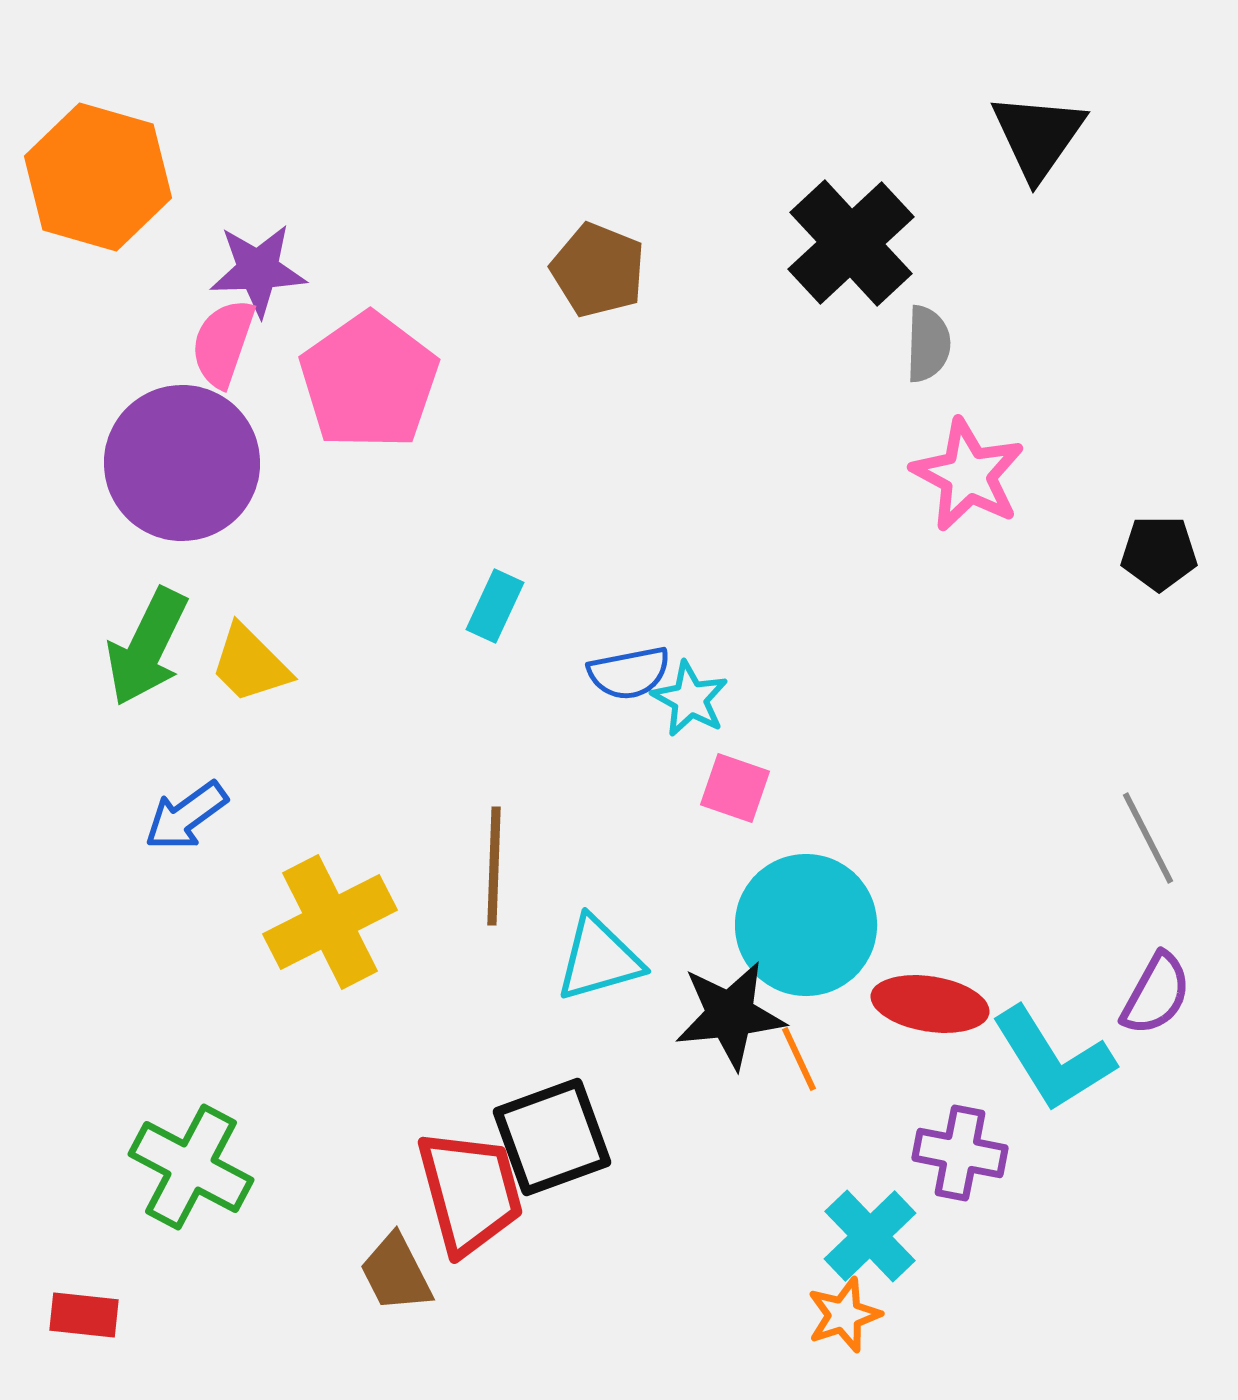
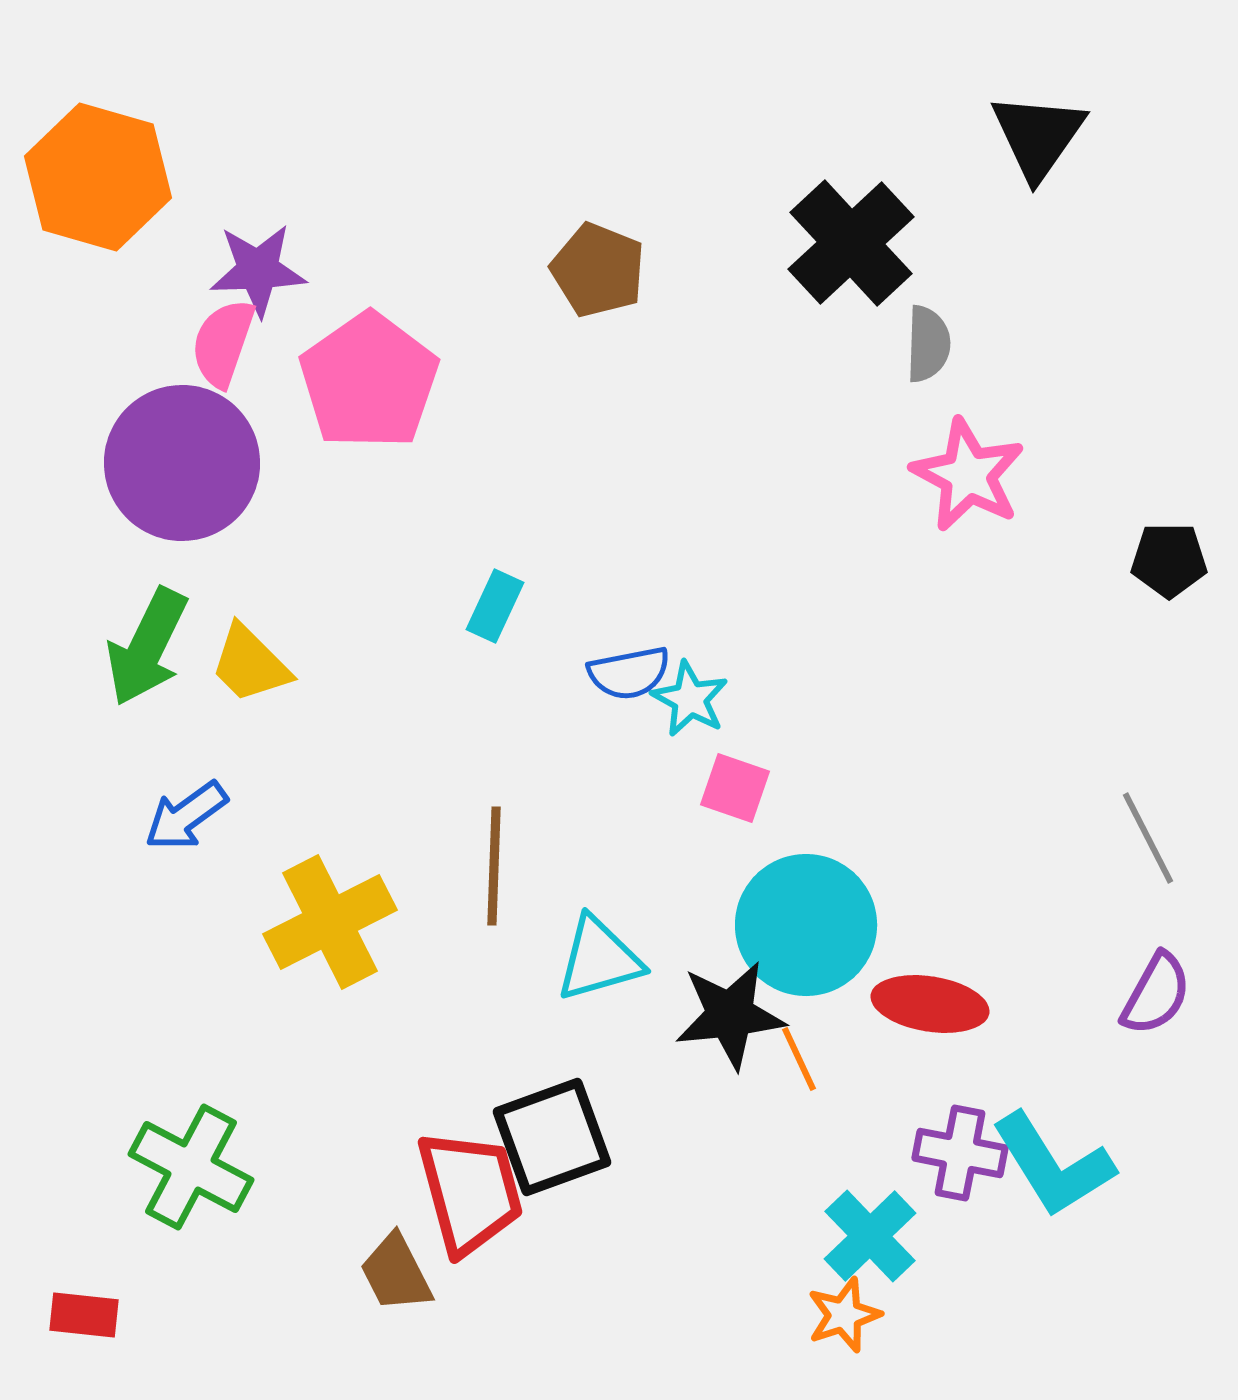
black pentagon: moved 10 px right, 7 px down
cyan L-shape: moved 106 px down
